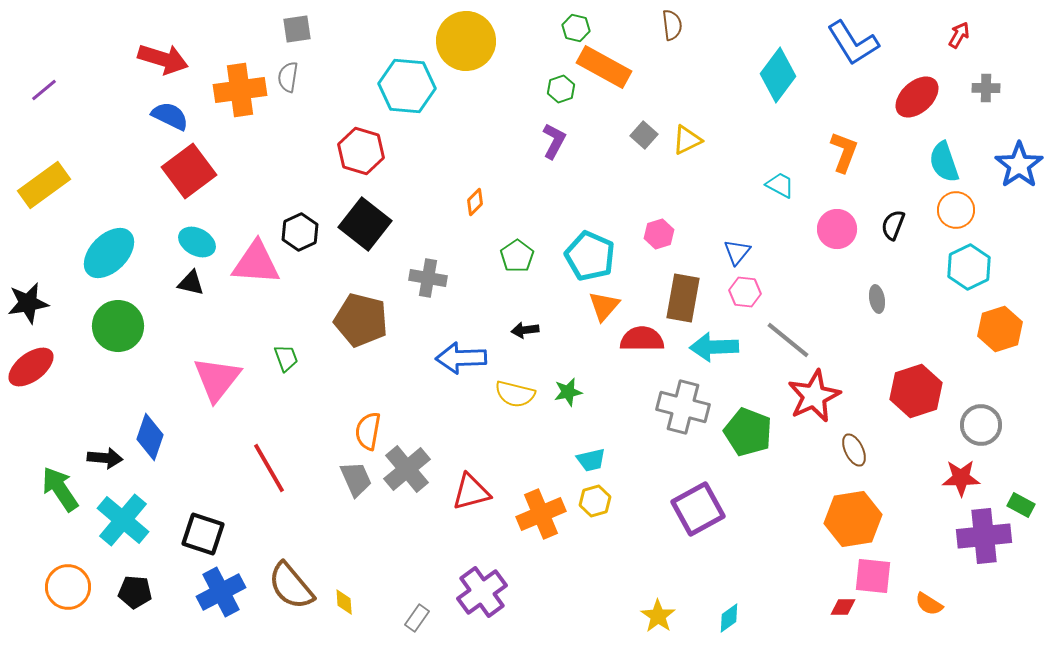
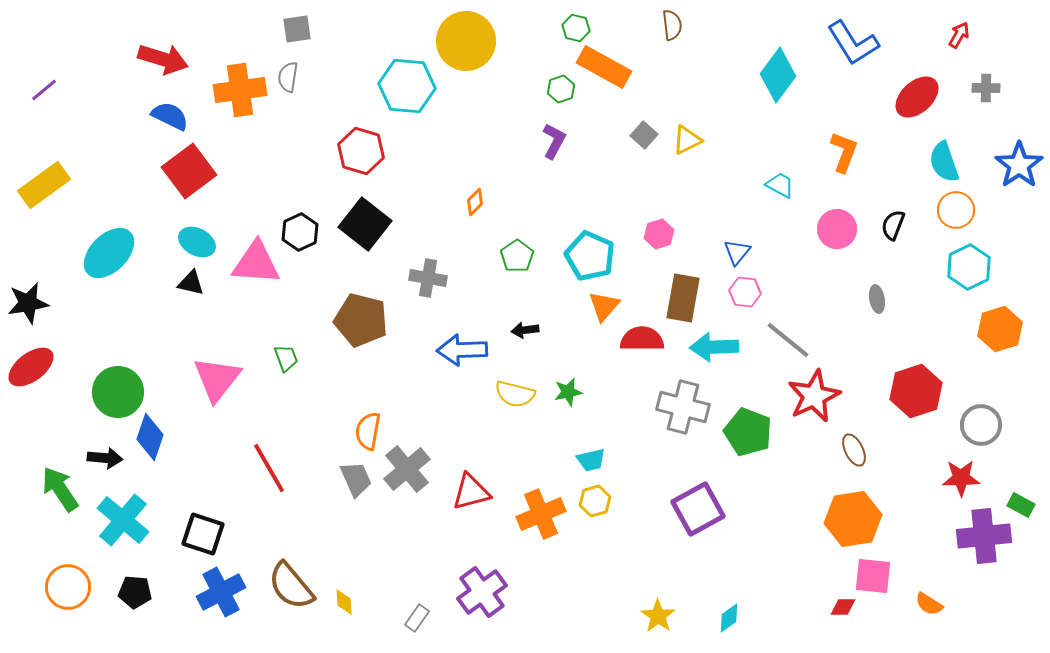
green circle at (118, 326): moved 66 px down
blue arrow at (461, 358): moved 1 px right, 8 px up
